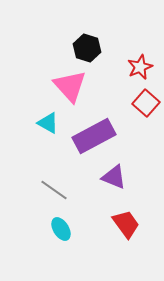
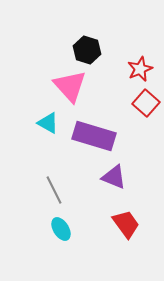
black hexagon: moved 2 px down
red star: moved 2 px down
purple rectangle: rotated 45 degrees clockwise
gray line: rotated 28 degrees clockwise
